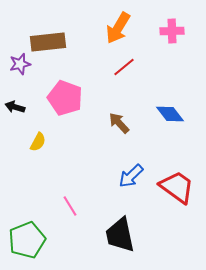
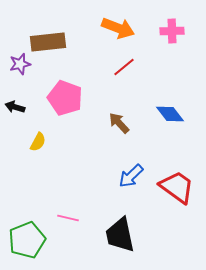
orange arrow: rotated 100 degrees counterclockwise
pink line: moved 2 px left, 12 px down; rotated 45 degrees counterclockwise
